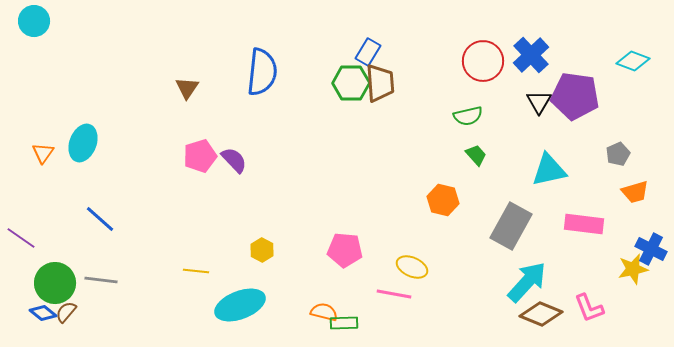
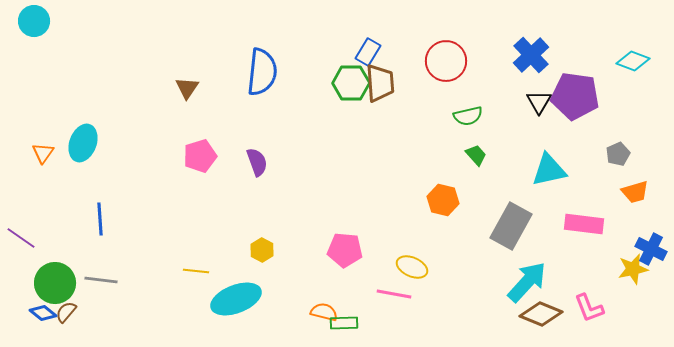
red circle at (483, 61): moved 37 px left
purple semicircle at (234, 160): moved 23 px right, 2 px down; rotated 24 degrees clockwise
blue line at (100, 219): rotated 44 degrees clockwise
cyan ellipse at (240, 305): moved 4 px left, 6 px up
